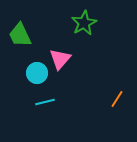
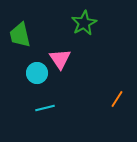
green trapezoid: rotated 12 degrees clockwise
pink triangle: rotated 15 degrees counterclockwise
cyan line: moved 6 px down
